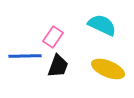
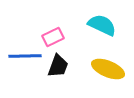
pink rectangle: rotated 30 degrees clockwise
